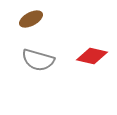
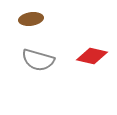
brown ellipse: rotated 20 degrees clockwise
